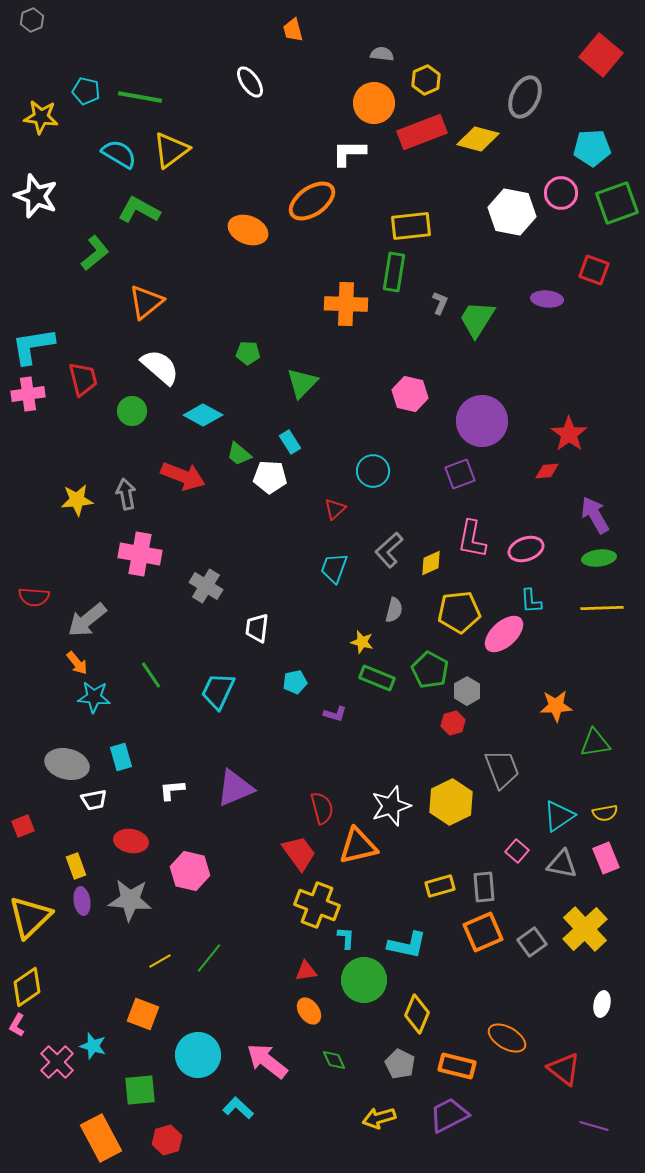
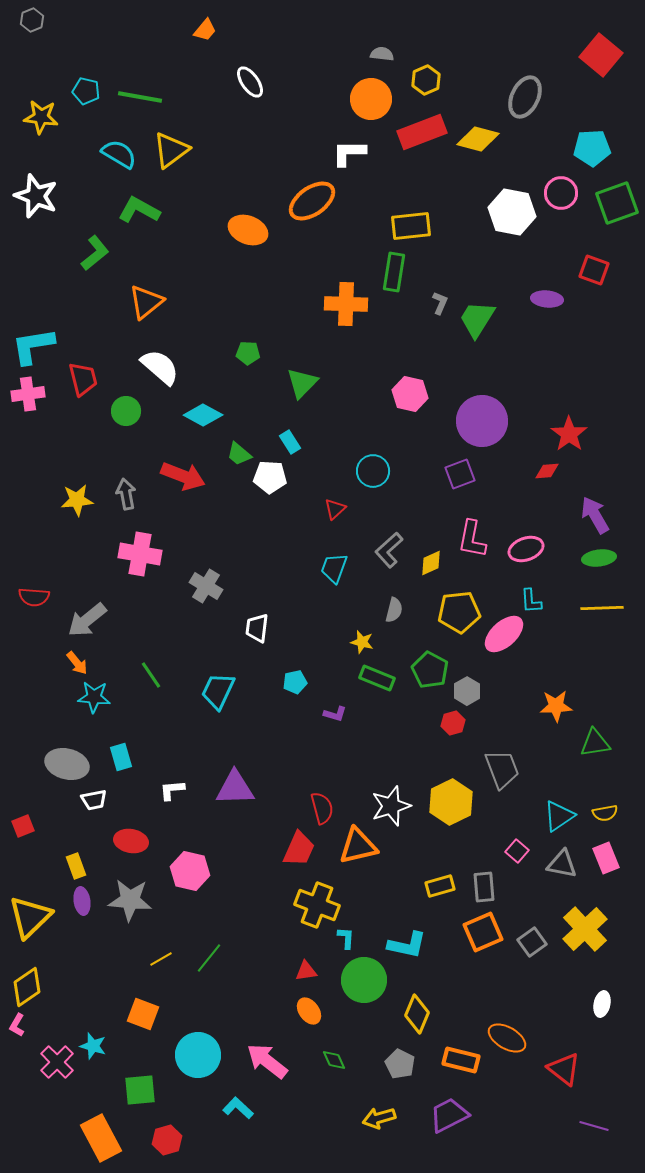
orange trapezoid at (293, 30): moved 88 px left; rotated 125 degrees counterclockwise
orange circle at (374, 103): moved 3 px left, 4 px up
green circle at (132, 411): moved 6 px left
purple triangle at (235, 788): rotated 21 degrees clockwise
red trapezoid at (299, 853): moved 4 px up; rotated 60 degrees clockwise
yellow line at (160, 961): moved 1 px right, 2 px up
orange rectangle at (457, 1066): moved 4 px right, 6 px up
